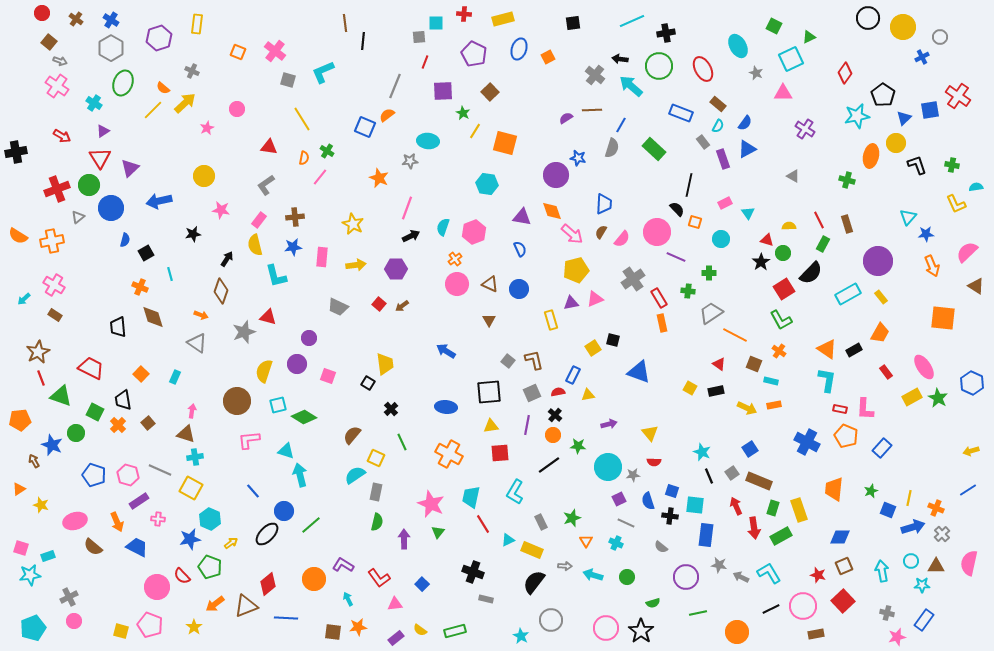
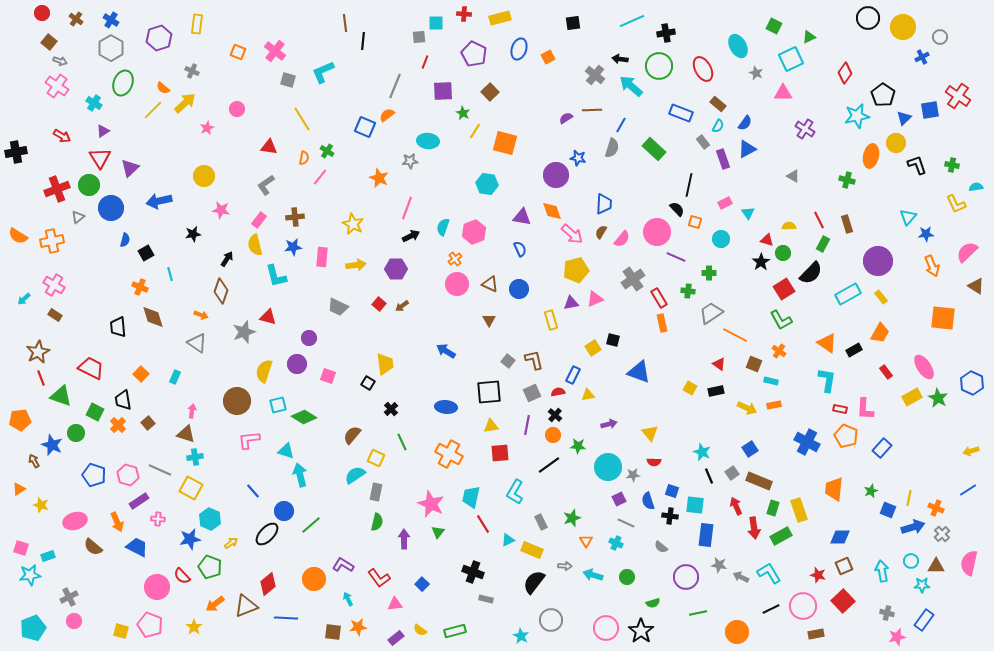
yellow rectangle at (503, 19): moved 3 px left, 1 px up
orange triangle at (827, 349): moved 6 px up
